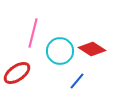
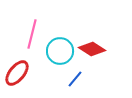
pink line: moved 1 px left, 1 px down
red ellipse: rotated 16 degrees counterclockwise
blue line: moved 2 px left, 2 px up
